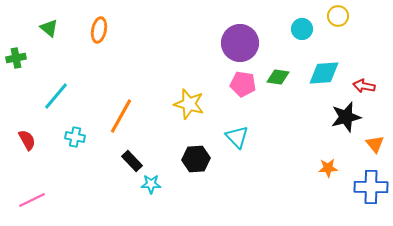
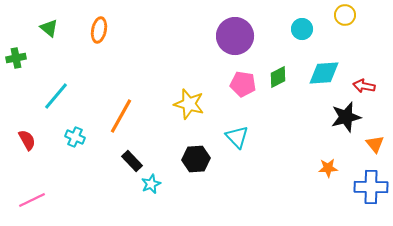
yellow circle: moved 7 px right, 1 px up
purple circle: moved 5 px left, 7 px up
green diamond: rotated 35 degrees counterclockwise
cyan cross: rotated 12 degrees clockwise
cyan star: rotated 24 degrees counterclockwise
